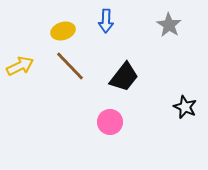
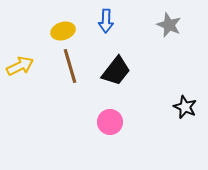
gray star: rotated 10 degrees counterclockwise
brown line: rotated 28 degrees clockwise
black trapezoid: moved 8 px left, 6 px up
